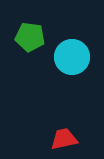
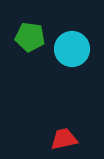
cyan circle: moved 8 px up
